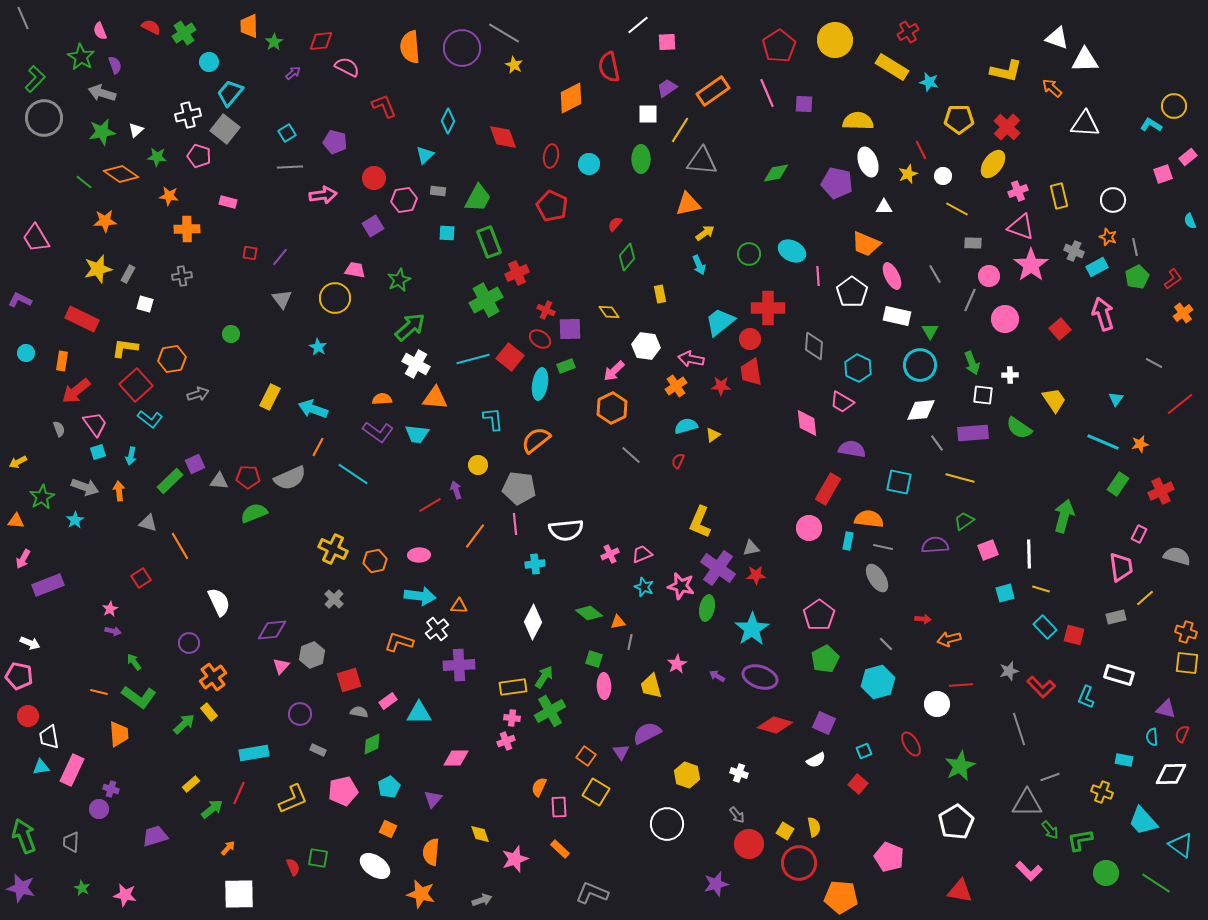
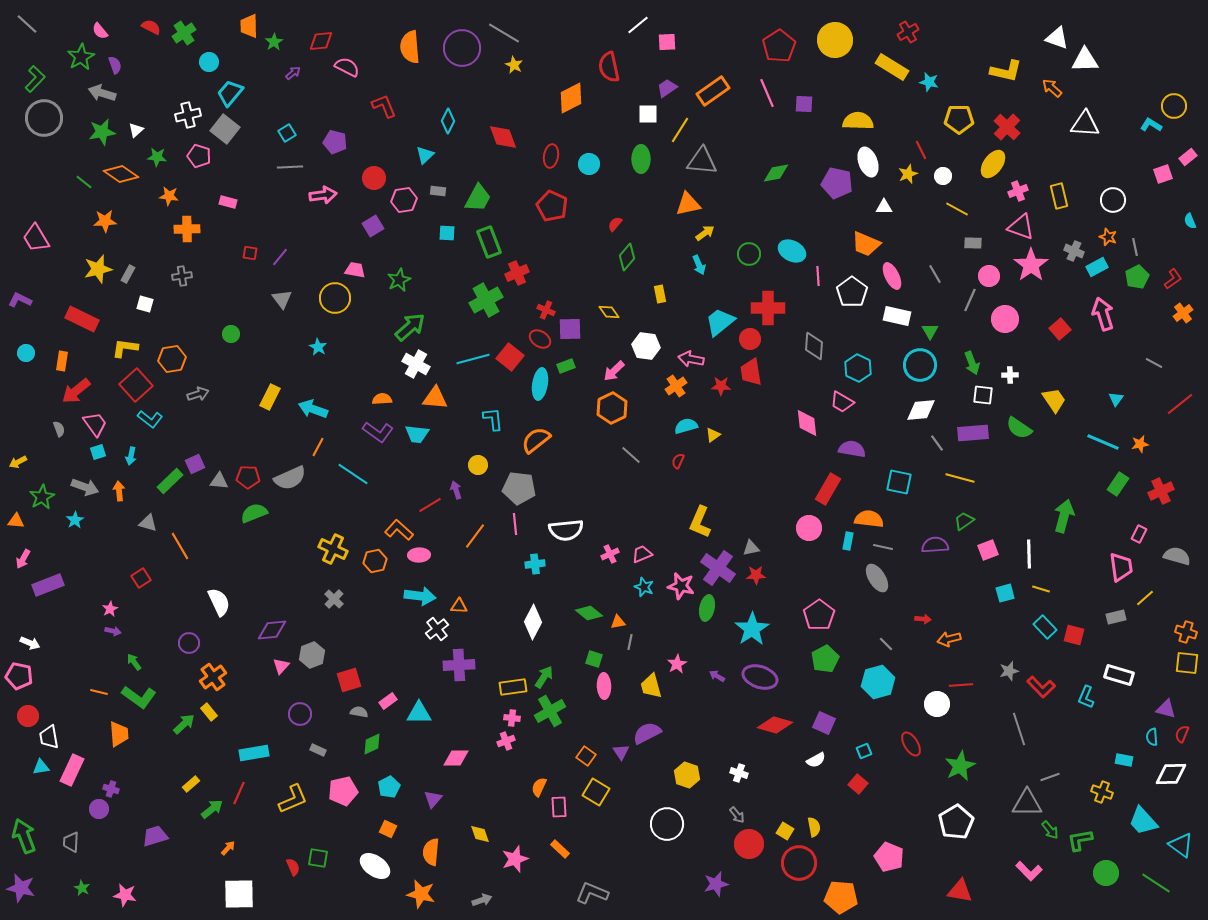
gray line at (23, 18): moved 4 px right, 6 px down; rotated 25 degrees counterclockwise
pink semicircle at (100, 31): rotated 18 degrees counterclockwise
green star at (81, 57): rotated 12 degrees clockwise
orange L-shape at (399, 642): moved 112 px up; rotated 24 degrees clockwise
